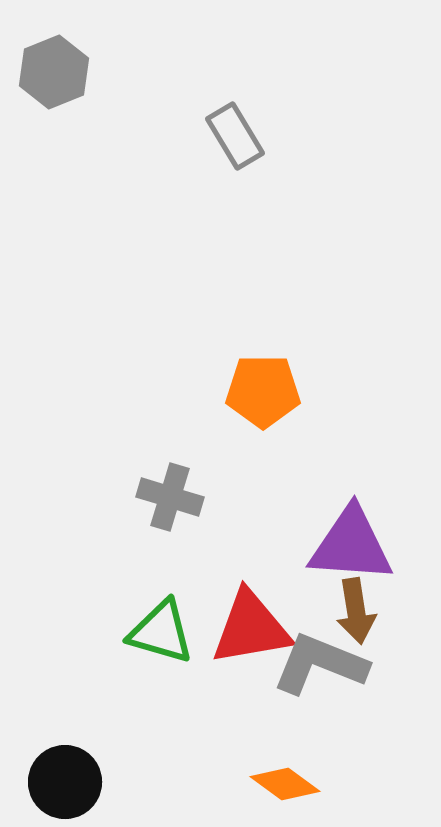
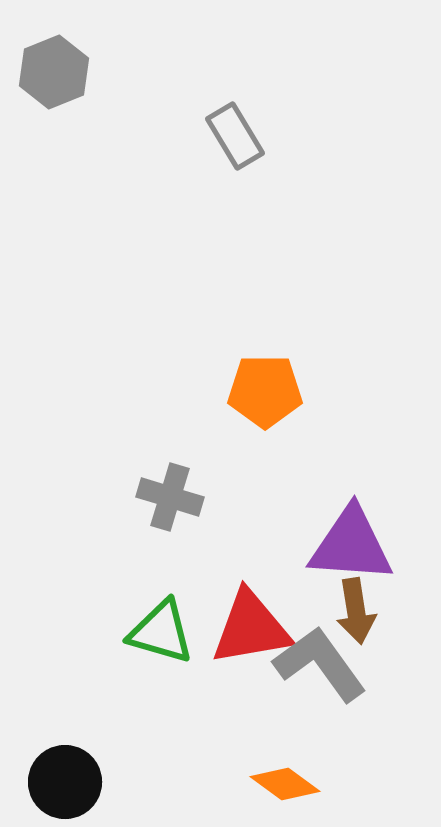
orange pentagon: moved 2 px right
gray L-shape: rotated 32 degrees clockwise
